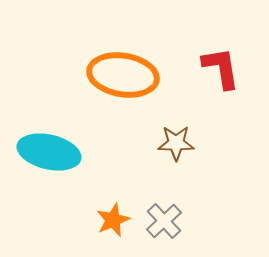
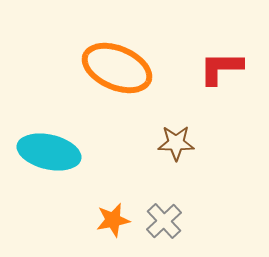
red L-shape: rotated 81 degrees counterclockwise
orange ellipse: moved 6 px left, 7 px up; rotated 14 degrees clockwise
orange star: rotated 12 degrees clockwise
